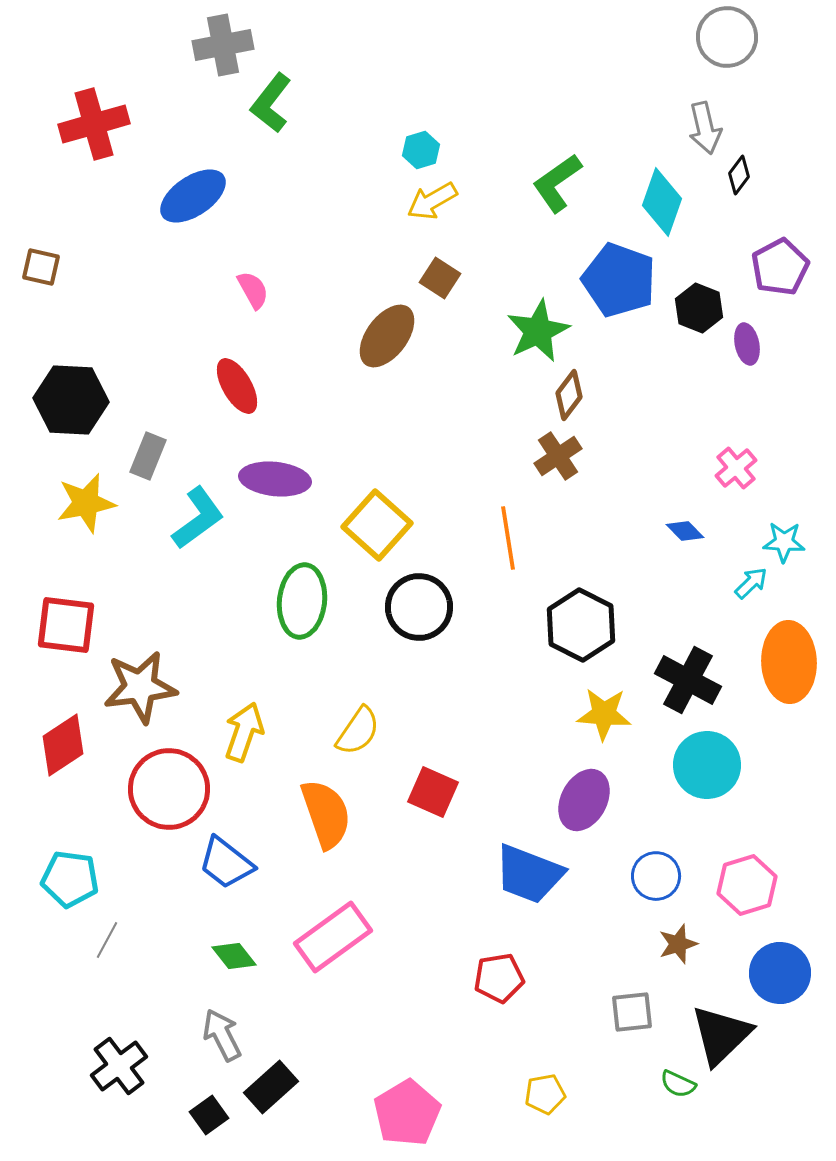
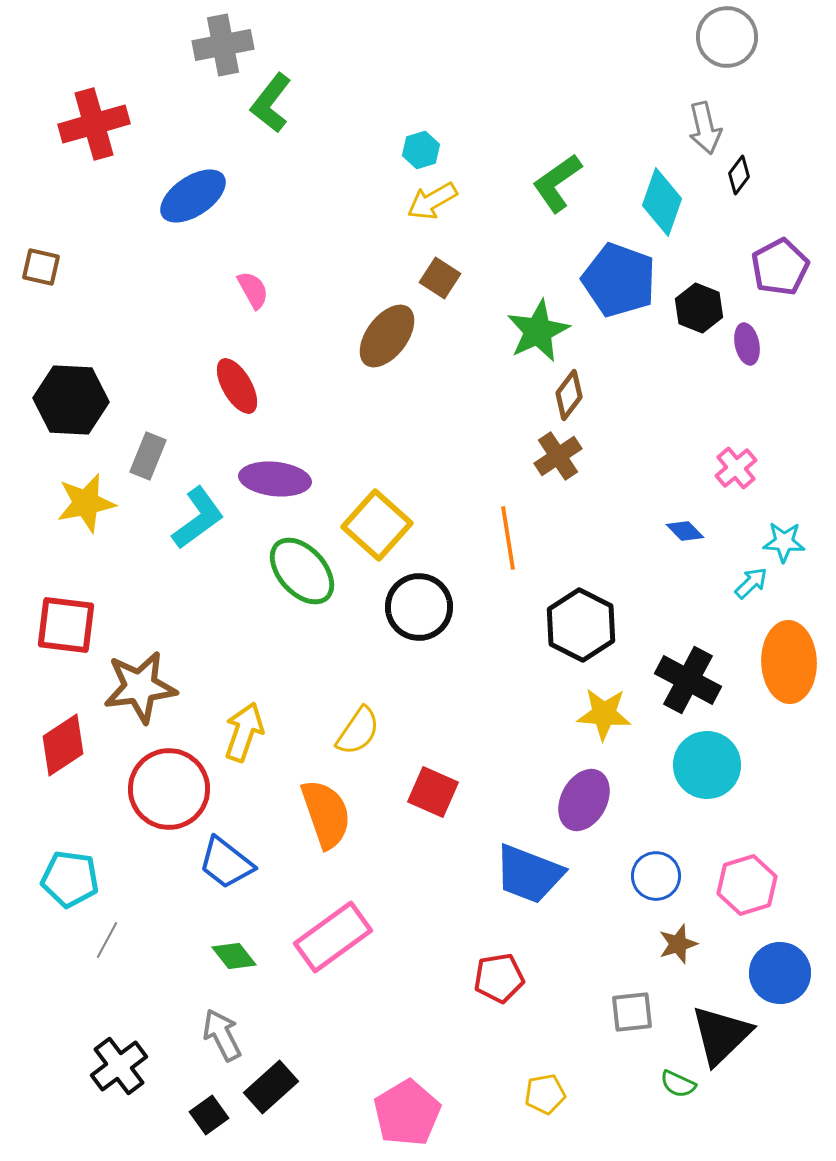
green ellipse at (302, 601): moved 30 px up; rotated 48 degrees counterclockwise
